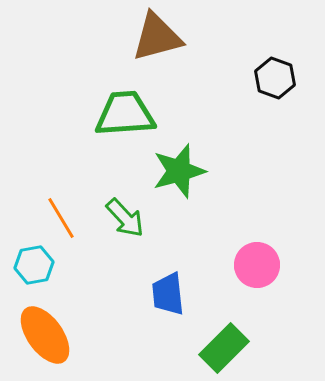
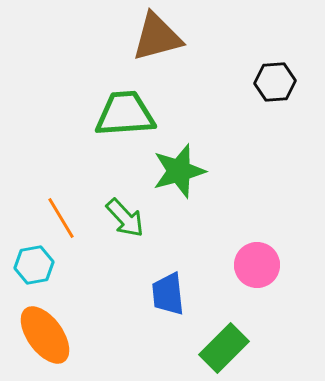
black hexagon: moved 4 px down; rotated 24 degrees counterclockwise
